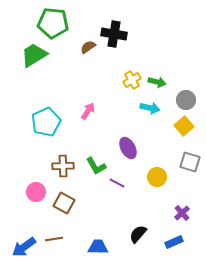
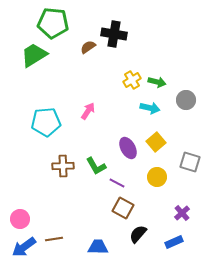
cyan pentagon: rotated 20 degrees clockwise
yellow square: moved 28 px left, 16 px down
pink circle: moved 16 px left, 27 px down
brown square: moved 59 px right, 5 px down
